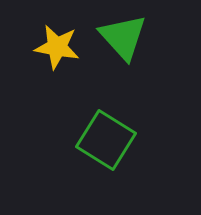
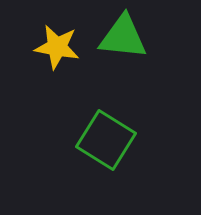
green triangle: rotated 42 degrees counterclockwise
